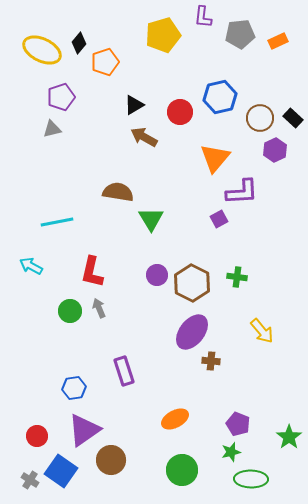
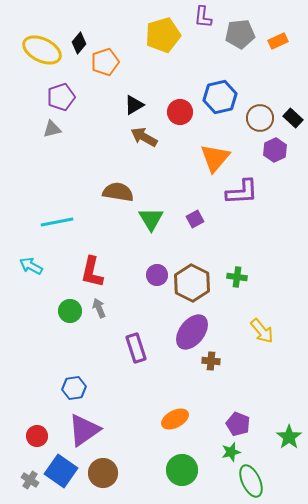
purple square at (219, 219): moved 24 px left
purple rectangle at (124, 371): moved 12 px right, 23 px up
brown circle at (111, 460): moved 8 px left, 13 px down
green ellipse at (251, 479): moved 2 px down; rotated 64 degrees clockwise
